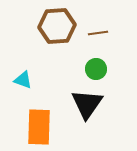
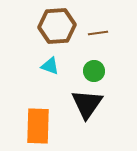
green circle: moved 2 px left, 2 px down
cyan triangle: moved 27 px right, 14 px up
orange rectangle: moved 1 px left, 1 px up
